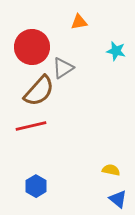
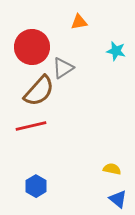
yellow semicircle: moved 1 px right, 1 px up
